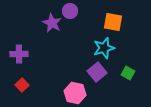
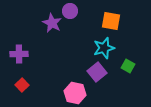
orange square: moved 2 px left, 1 px up
green square: moved 7 px up
